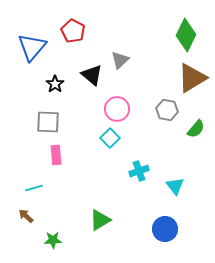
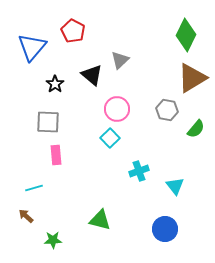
green triangle: rotated 45 degrees clockwise
